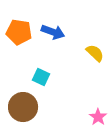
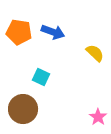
brown circle: moved 2 px down
